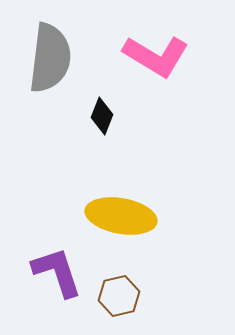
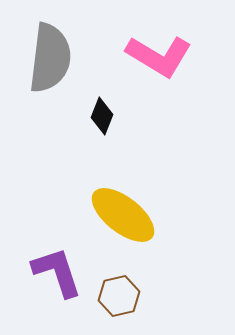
pink L-shape: moved 3 px right
yellow ellipse: moved 2 px right, 1 px up; rotated 28 degrees clockwise
